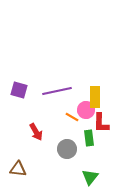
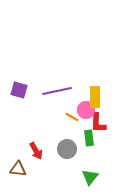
red L-shape: moved 3 px left
red arrow: moved 19 px down
